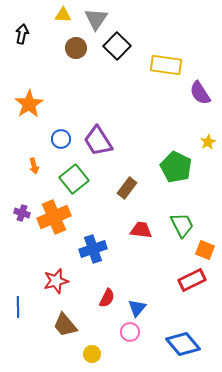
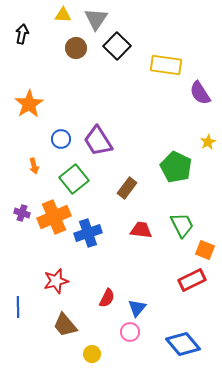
blue cross: moved 5 px left, 16 px up
